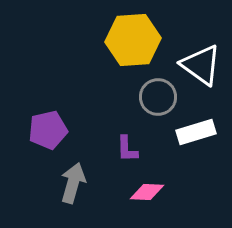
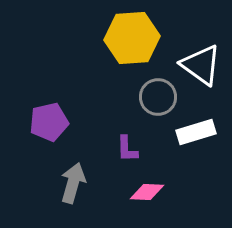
yellow hexagon: moved 1 px left, 2 px up
purple pentagon: moved 1 px right, 8 px up
